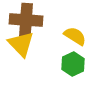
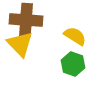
yellow triangle: moved 1 px left
green hexagon: rotated 15 degrees counterclockwise
